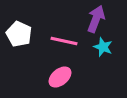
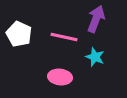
pink line: moved 4 px up
cyan star: moved 8 px left, 10 px down
pink ellipse: rotated 45 degrees clockwise
